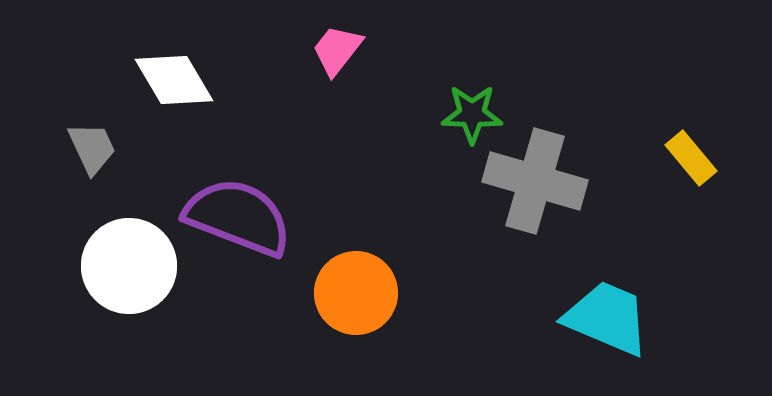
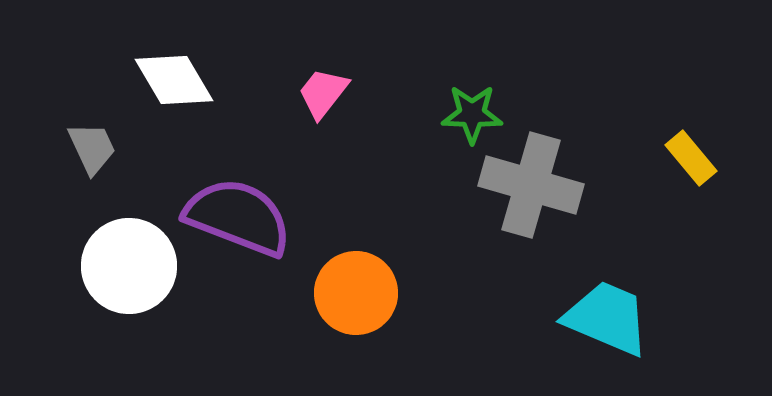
pink trapezoid: moved 14 px left, 43 px down
gray cross: moved 4 px left, 4 px down
